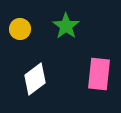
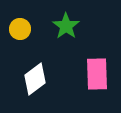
pink rectangle: moved 2 px left; rotated 8 degrees counterclockwise
